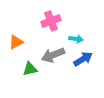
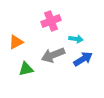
green triangle: moved 4 px left
